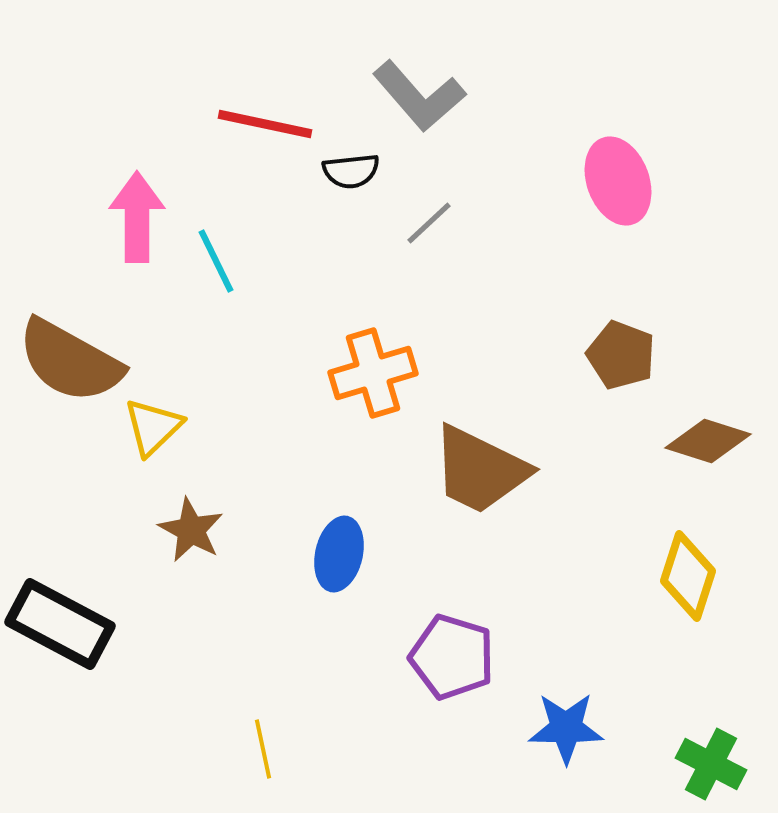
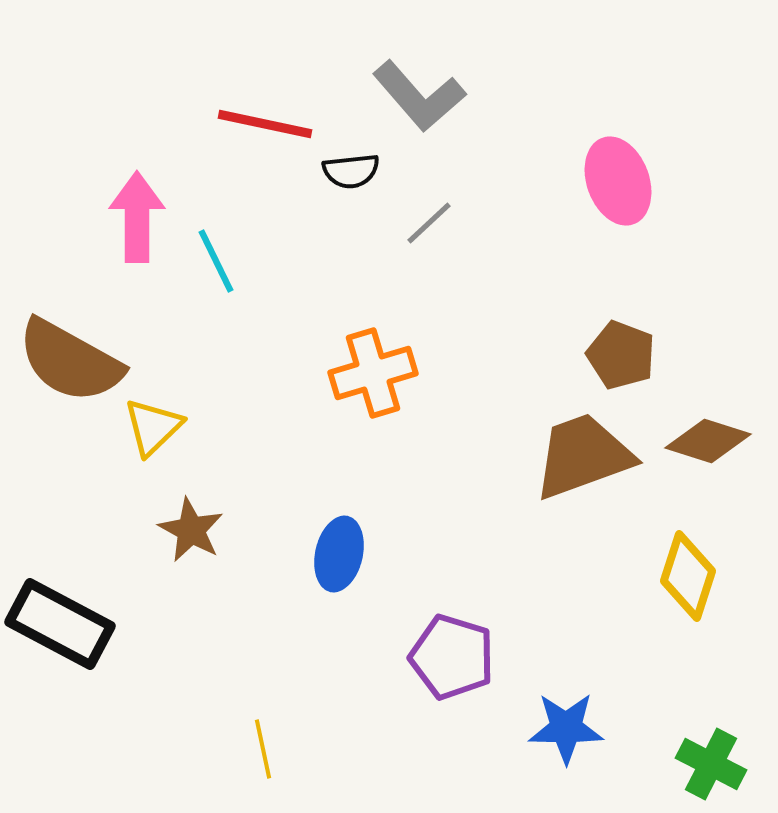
brown trapezoid: moved 103 px right, 14 px up; rotated 134 degrees clockwise
